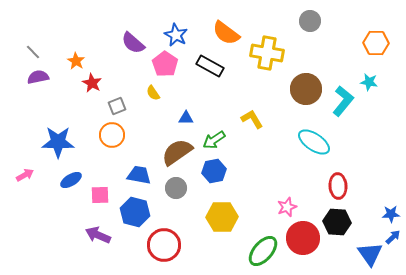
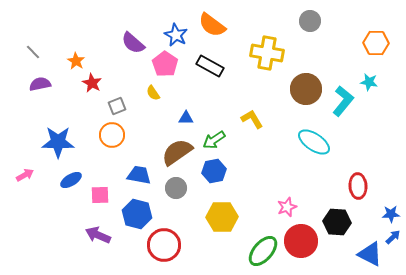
orange semicircle at (226, 33): moved 14 px left, 8 px up
purple semicircle at (38, 77): moved 2 px right, 7 px down
red ellipse at (338, 186): moved 20 px right
blue hexagon at (135, 212): moved 2 px right, 2 px down
red circle at (303, 238): moved 2 px left, 3 px down
blue triangle at (370, 254): rotated 28 degrees counterclockwise
